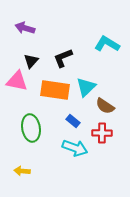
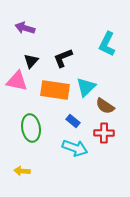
cyan L-shape: rotated 95 degrees counterclockwise
red cross: moved 2 px right
